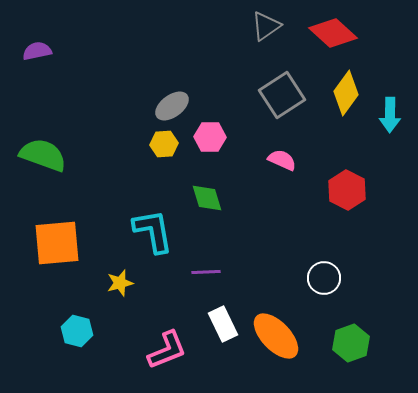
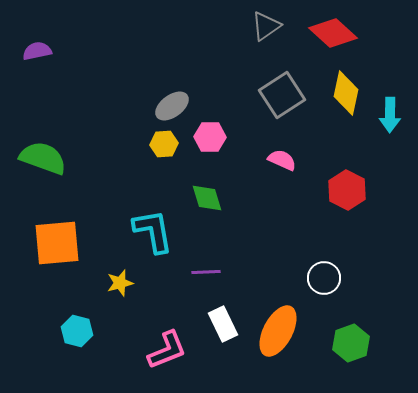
yellow diamond: rotated 24 degrees counterclockwise
green semicircle: moved 3 px down
orange ellipse: moved 2 px right, 5 px up; rotated 72 degrees clockwise
